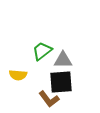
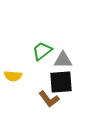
yellow semicircle: moved 5 px left, 1 px down
